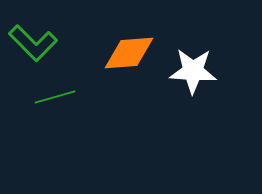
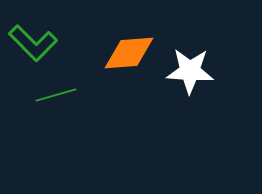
white star: moved 3 px left
green line: moved 1 px right, 2 px up
